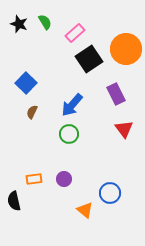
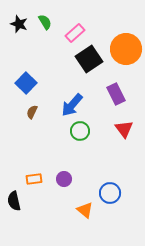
green circle: moved 11 px right, 3 px up
